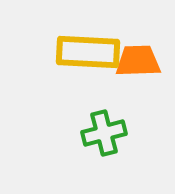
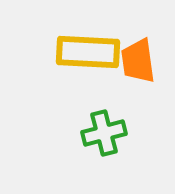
orange trapezoid: rotated 96 degrees counterclockwise
